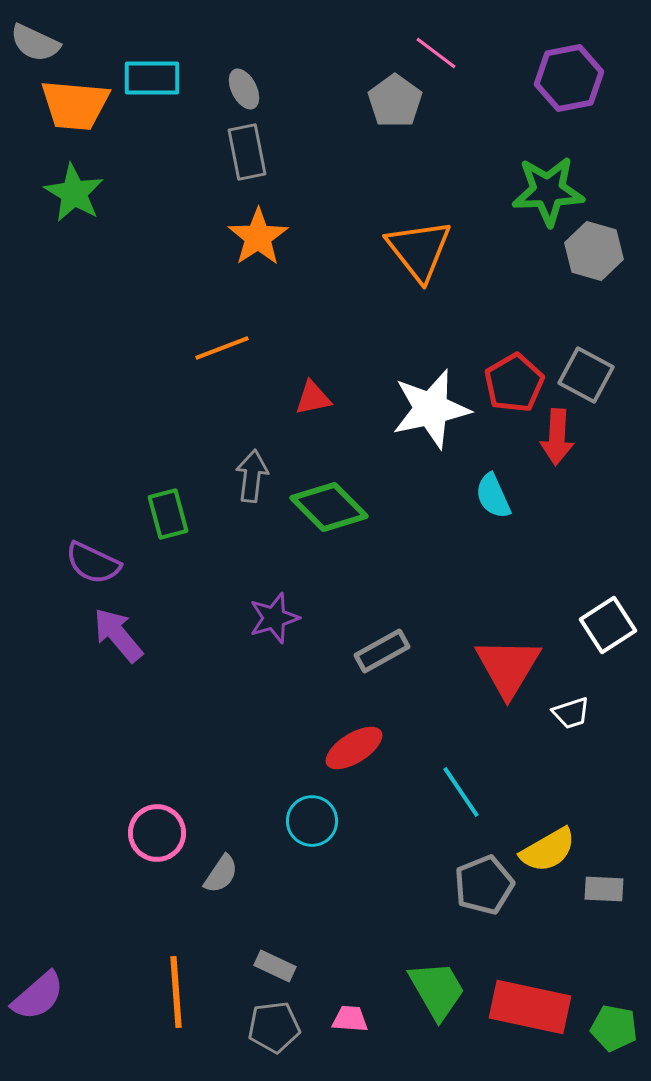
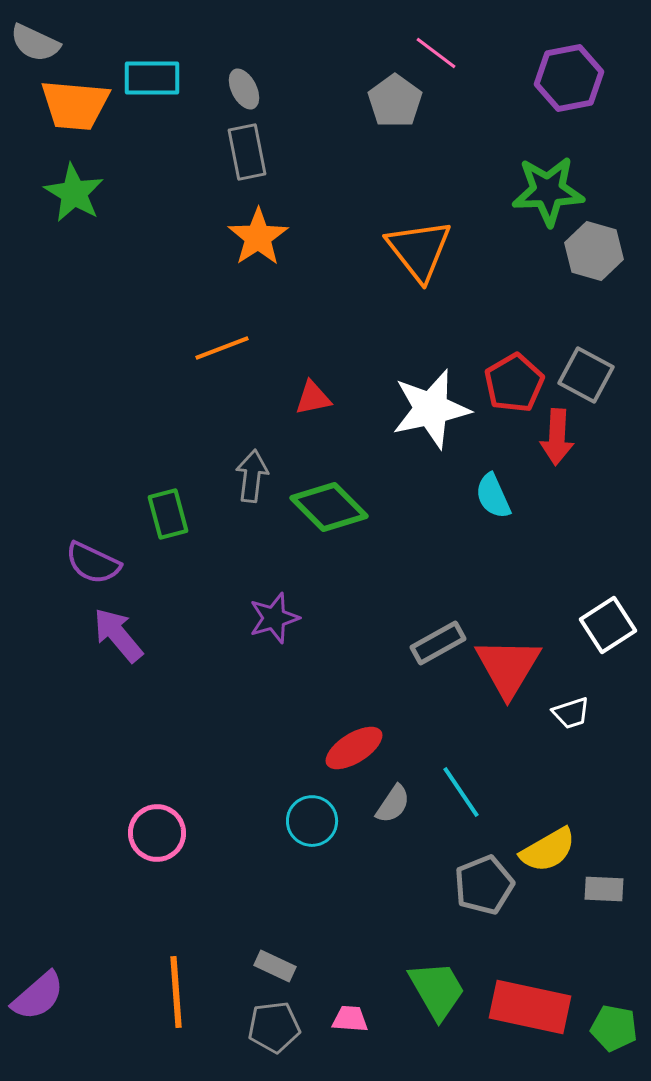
gray rectangle at (382, 651): moved 56 px right, 8 px up
gray semicircle at (221, 874): moved 172 px right, 70 px up
